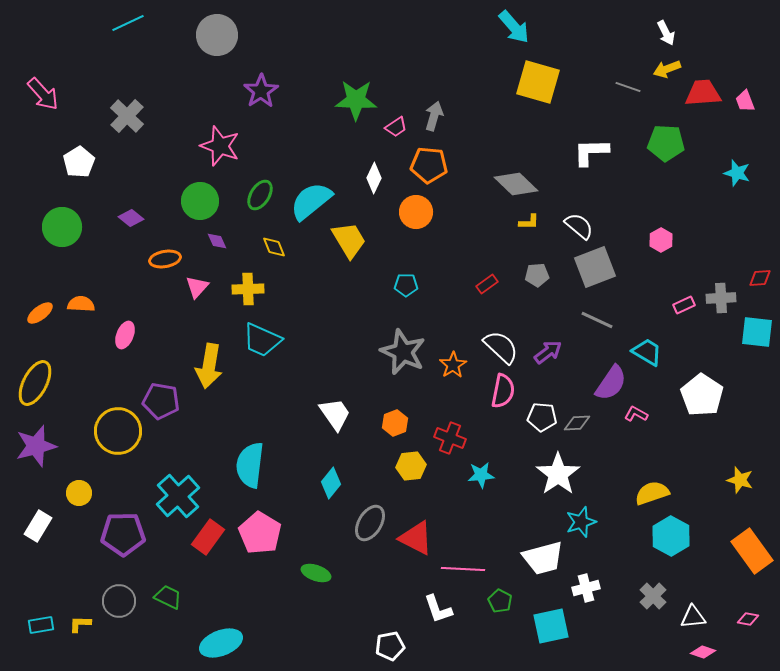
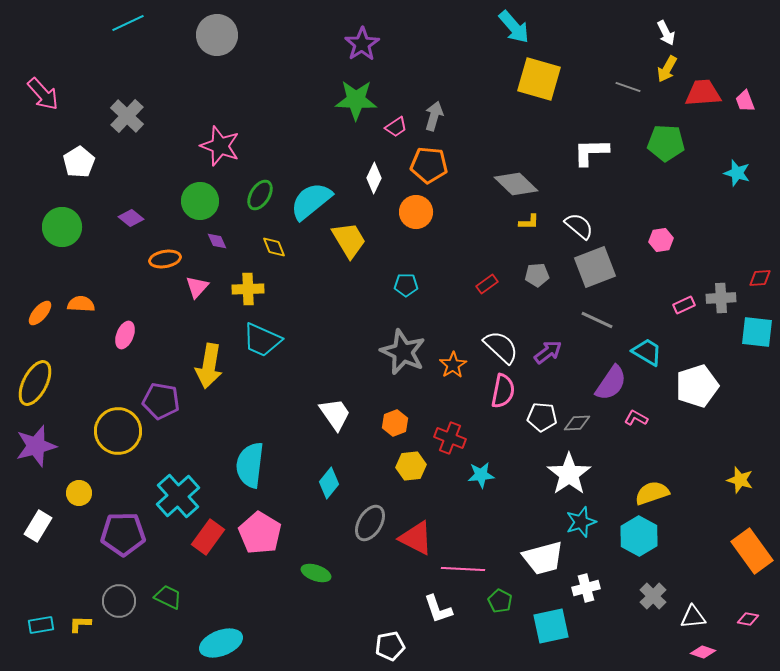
yellow arrow at (667, 69): rotated 40 degrees counterclockwise
yellow square at (538, 82): moved 1 px right, 3 px up
purple star at (261, 91): moved 101 px right, 47 px up
pink hexagon at (661, 240): rotated 20 degrees clockwise
orange ellipse at (40, 313): rotated 12 degrees counterclockwise
white pentagon at (702, 395): moved 5 px left, 9 px up; rotated 21 degrees clockwise
pink L-shape at (636, 414): moved 4 px down
white star at (558, 474): moved 11 px right
cyan diamond at (331, 483): moved 2 px left
cyan hexagon at (671, 536): moved 32 px left
